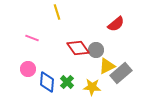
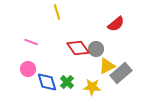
pink line: moved 1 px left, 4 px down
gray circle: moved 1 px up
blue diamond: rotated 20 degrees counterclockwise
